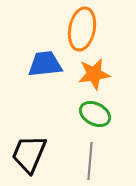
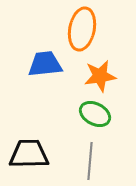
orange star: moved 6 px right, 2 px down
black trapezoid: rotated 66 degrees clockwise
